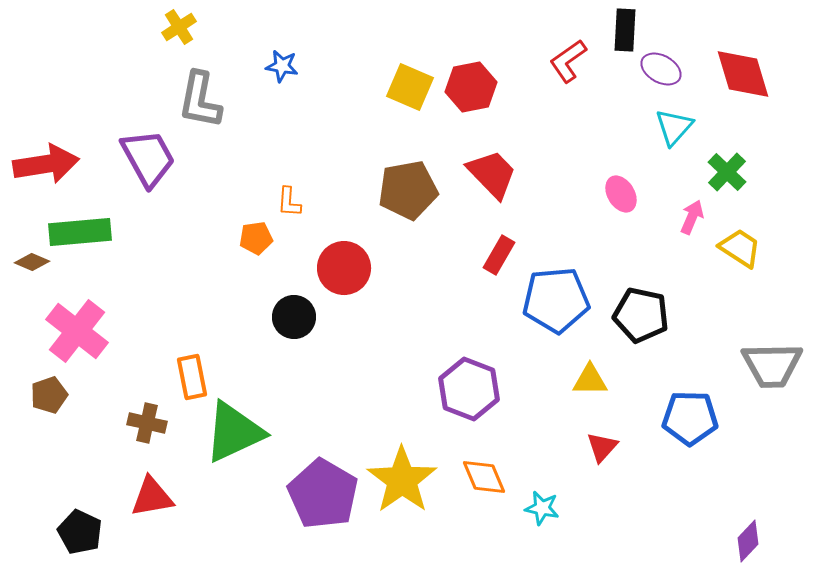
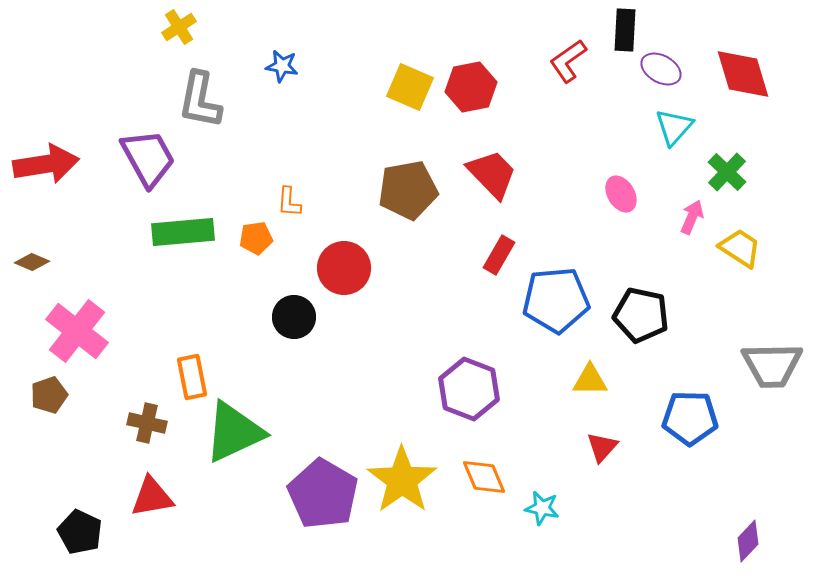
green rectangle at (80, 232): moved 103 px right
